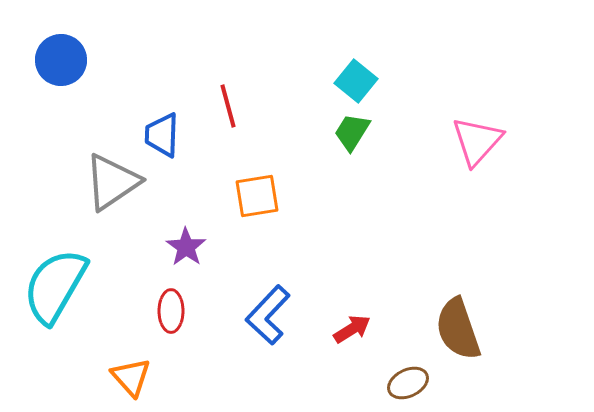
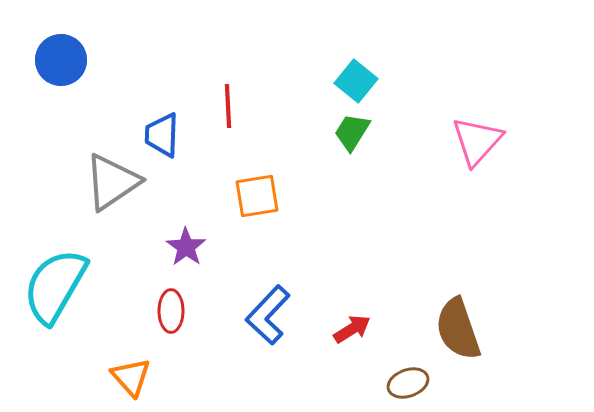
red line: rotated 12 degrees clockwise
brown ellipse: rotated 6 degrees clockwise
